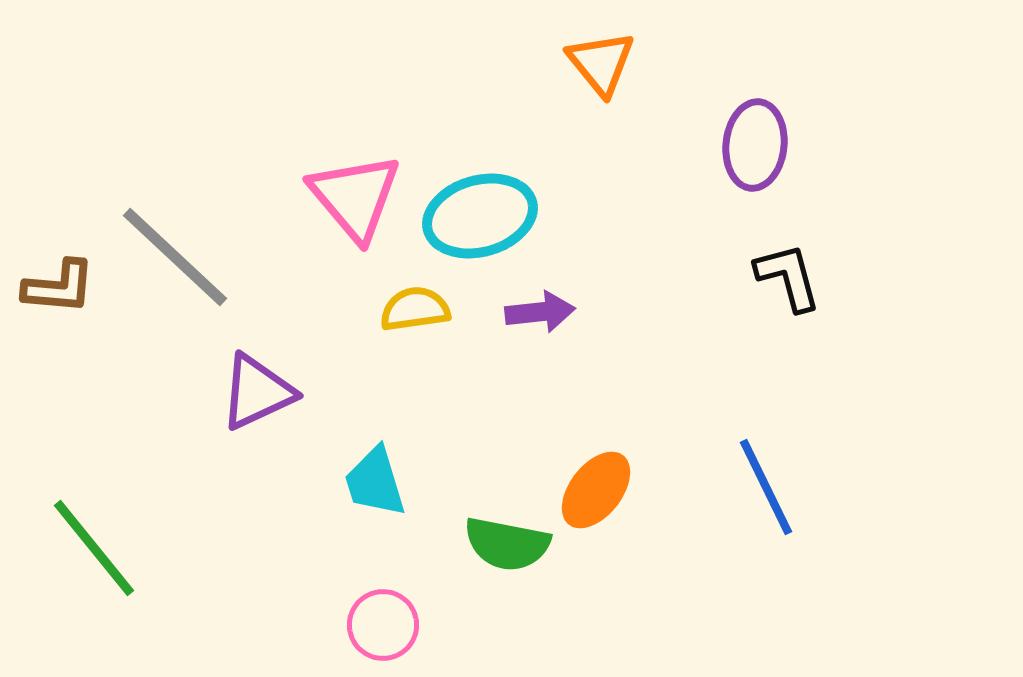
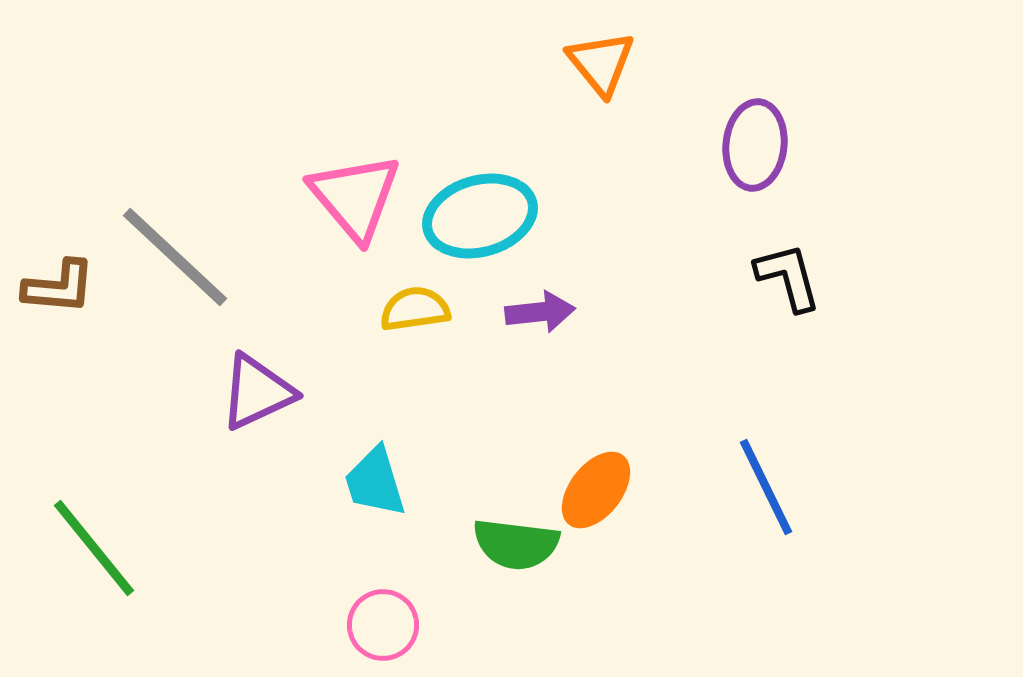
green semicircle: moved 9 px right; rotated 4 degrees counterclockwise
